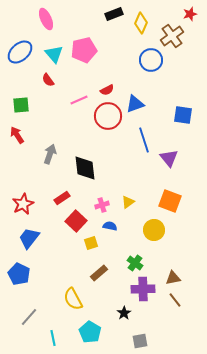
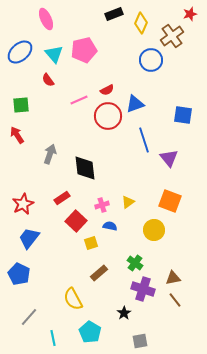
purple cross at (143, 289): rotated 20 degrees clockwise
